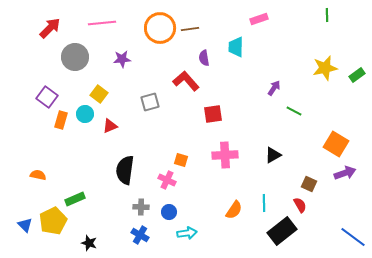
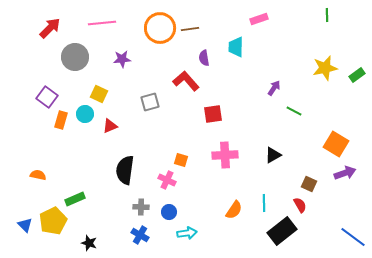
yellow square at (99, 94): rotated 12 degrees counterclockwise
